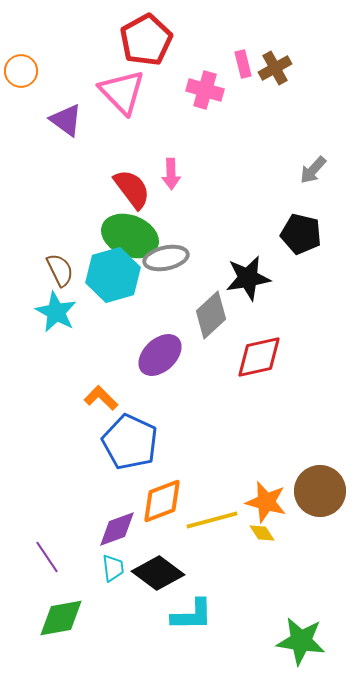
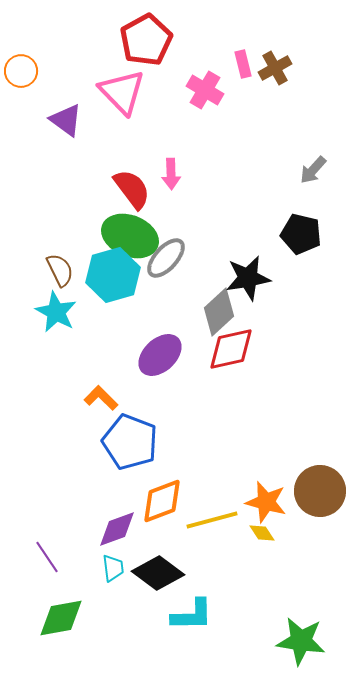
pink cross: rotated 15 degrees clockwise
gray ellipse: rotated 36 degrees counterclockwise
gray diamond: moved 8 px right, 3 px up
red diamond: moved 28 px left, 8 px up
blue pentagon: rotated 4 degrees counterclockwise
